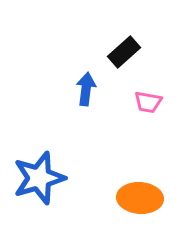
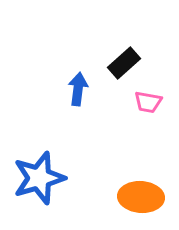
black rectangle: moved 11 px down
blue arrow: moved 8 px left
orange ellipse: moved 1 px right, 1 px up
